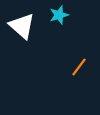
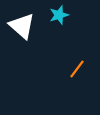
orange line: moved 2 px left, 2 px down
